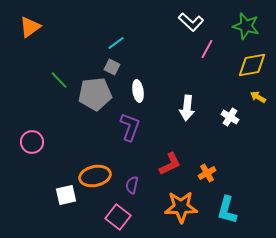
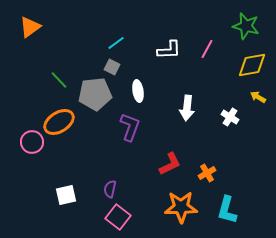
white L-shape: moved 22 px left, 28 px down; rotated 45 degrees counterclockwise
orange ellipse: moved 36 px left, 54 px up; rotated 20 degrees counterclockwise
purple semicircle: moved 22 px left, 4 px down
